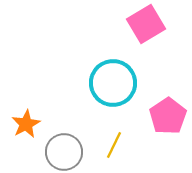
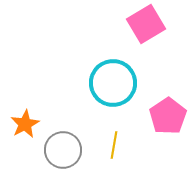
orange star: moved 1 px left
yellow line: rotated 16 degrees counterclockwise
gray circle: moved 1 px left, 2 px up
